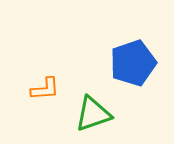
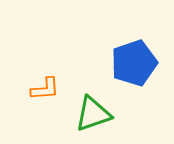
blue pentagon: moved 1 px right
